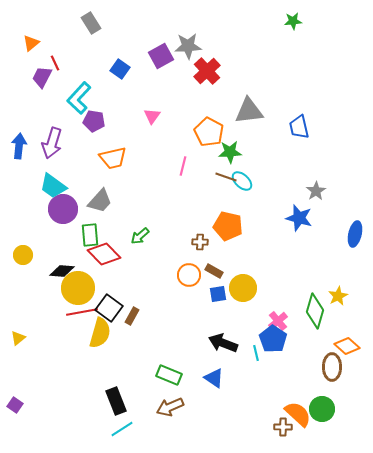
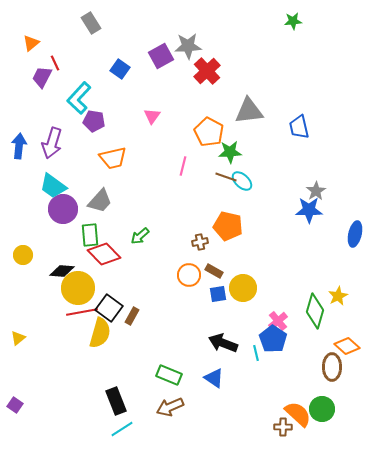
blue star at (299, 218): moved 10 px right, 8 px up; rotated 16 degrees counterclockwise
brown cross at (200, 242): rotated 14 degrees counterclockwise
